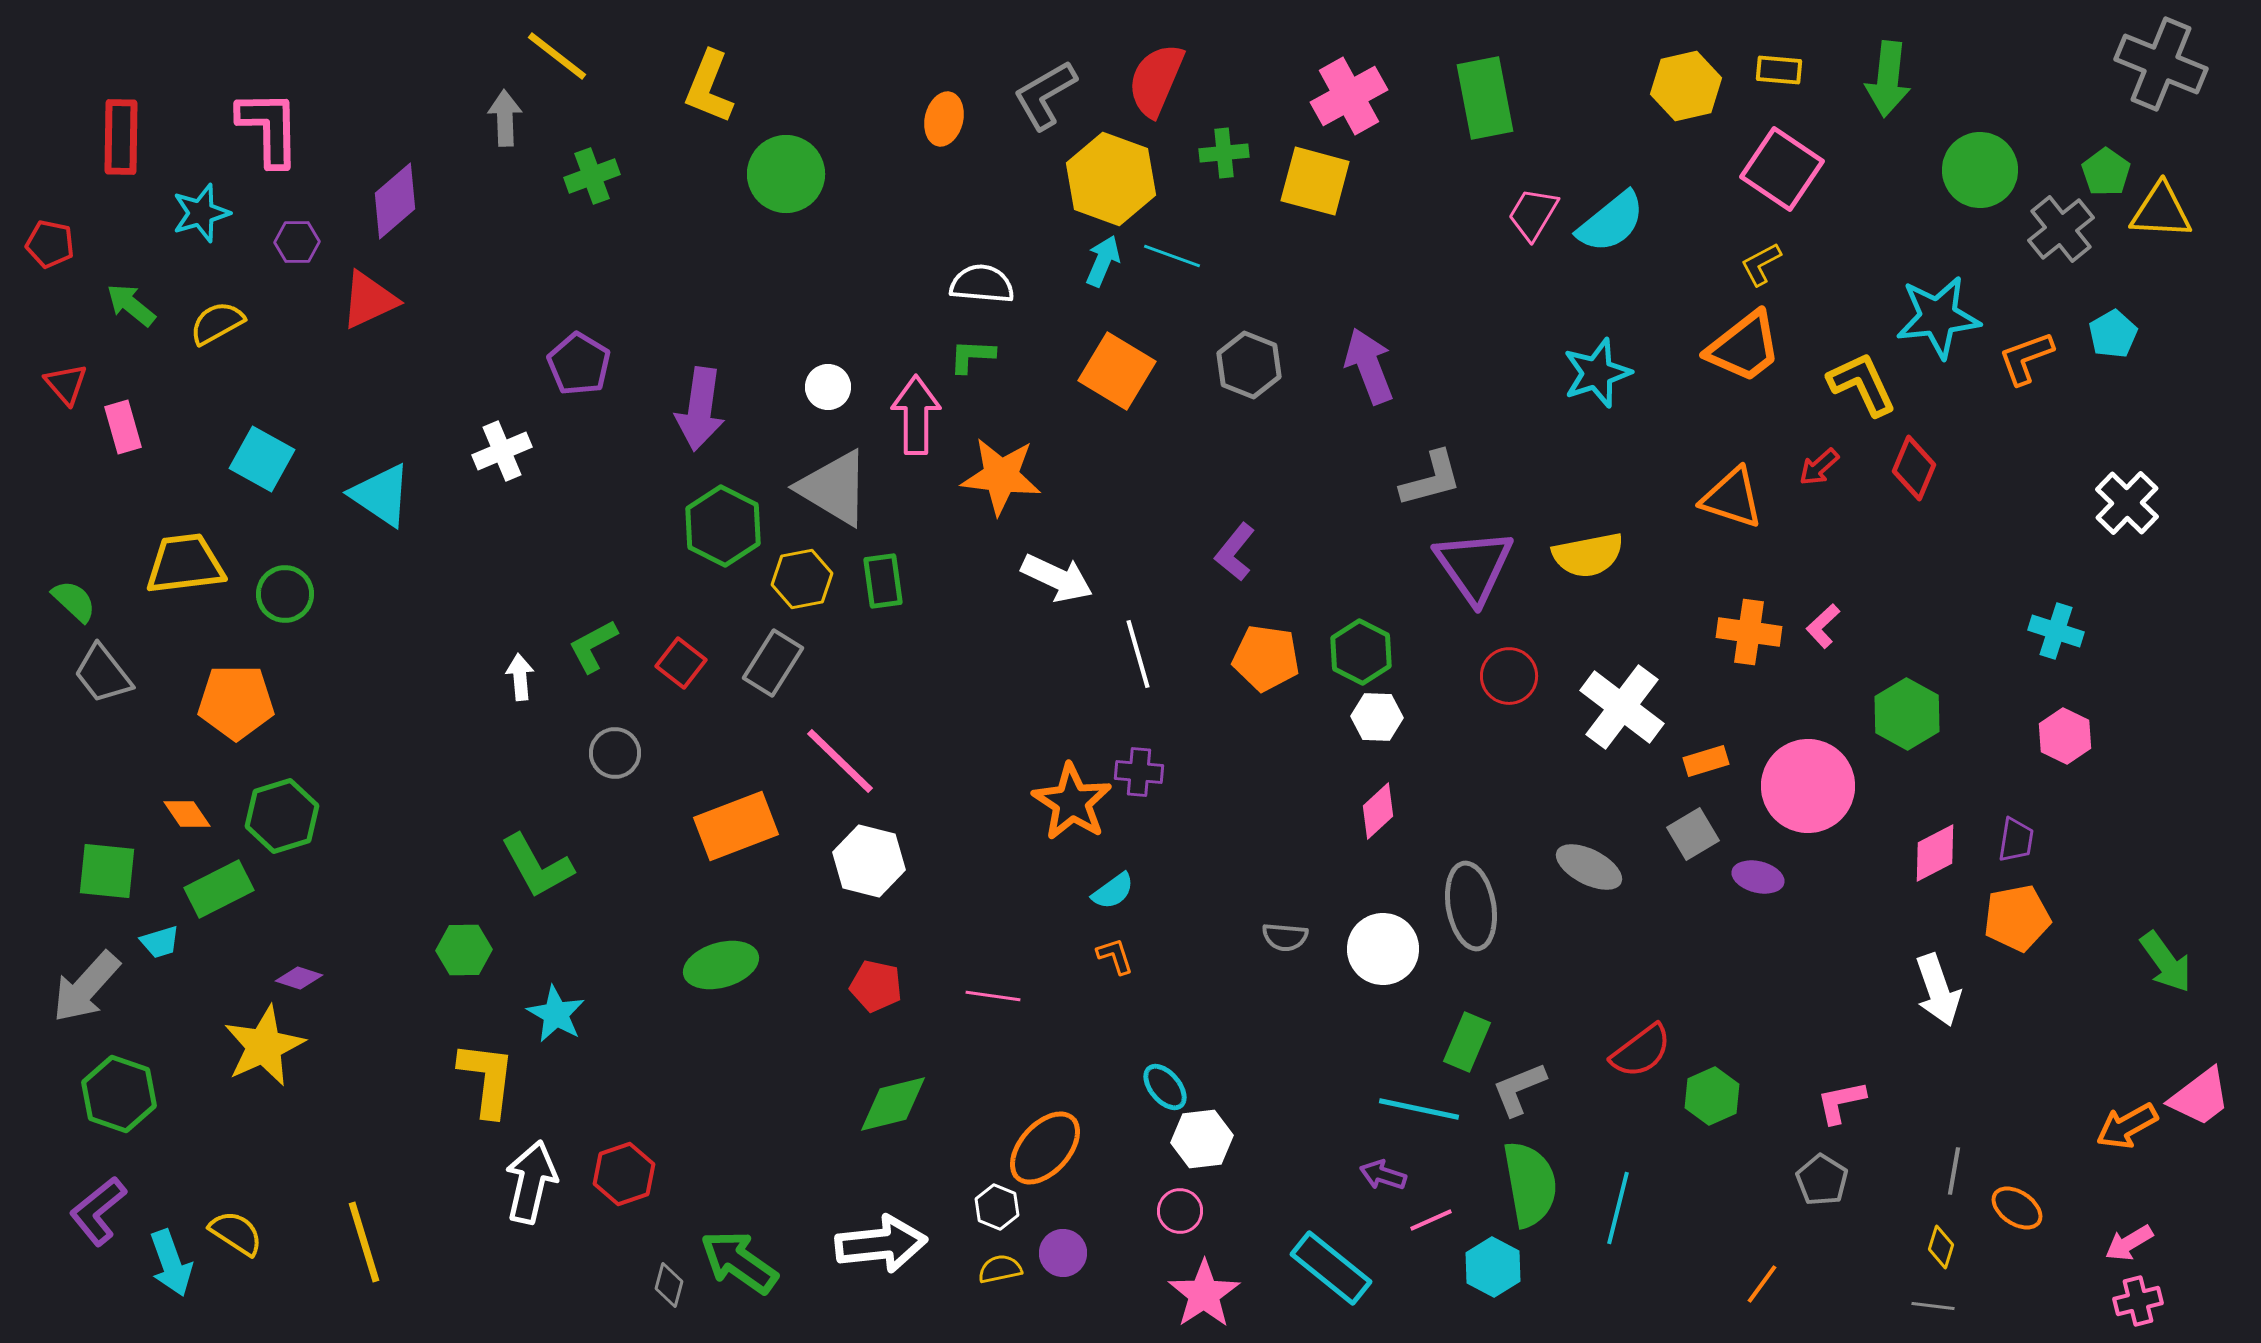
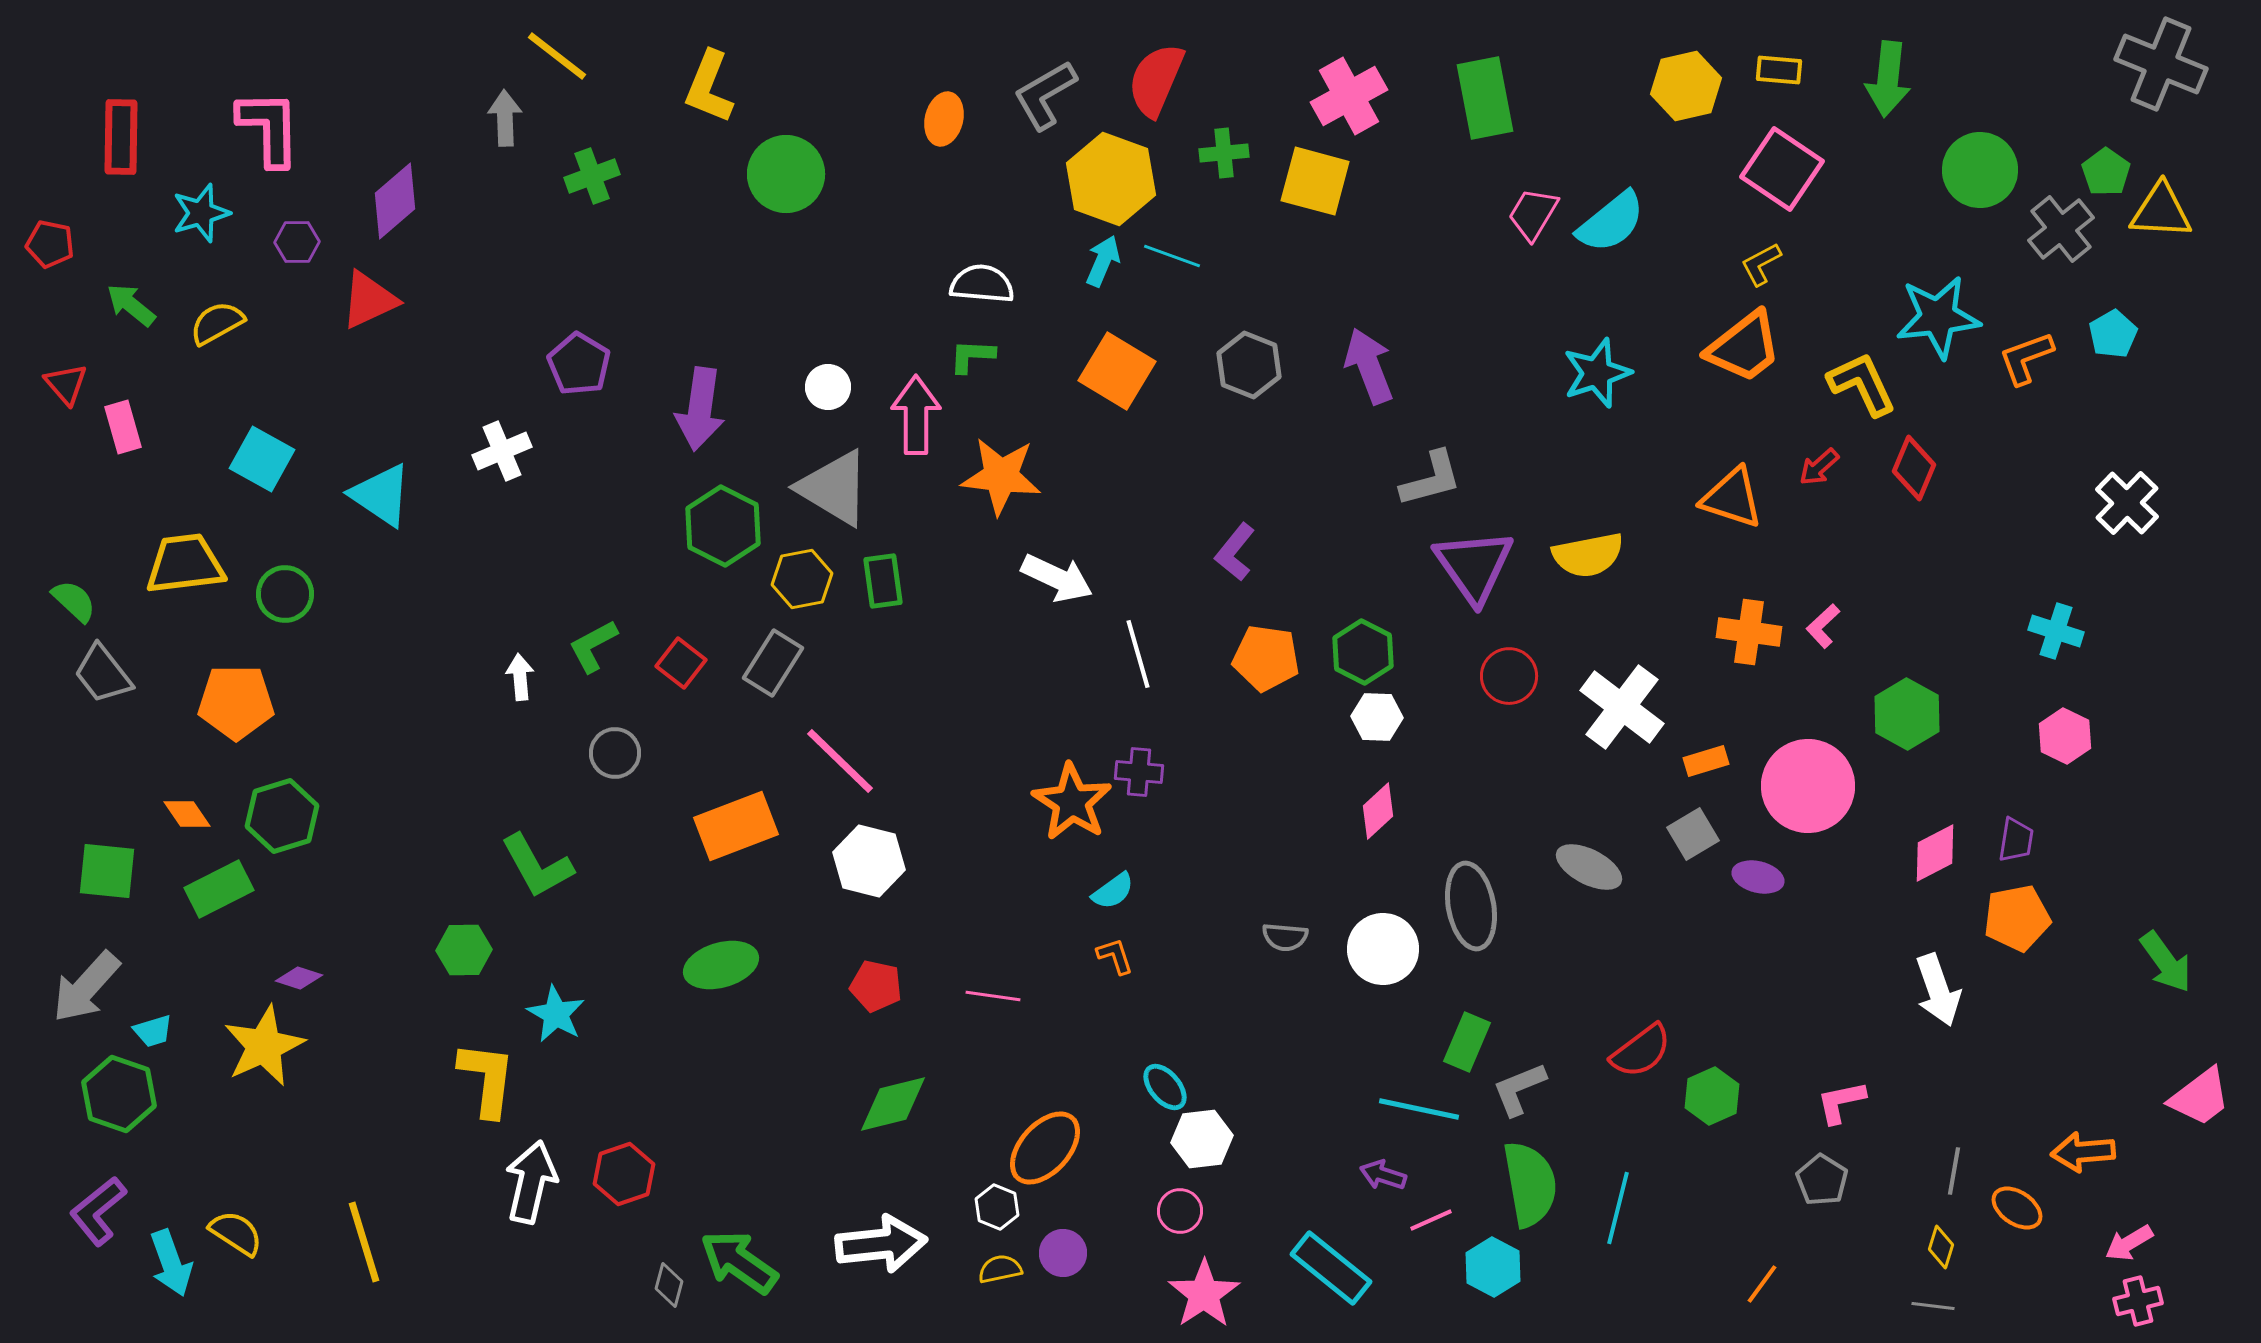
green hexagon at (1361, 652): moved 2 px right
cyan trapezoid at (160, 942): moved 7 px left, 89 px down
orange arrow at (2127, 1126): moved 44 px left, 26 px down; rotated 24 degrees clockwise
